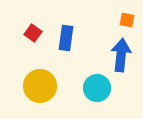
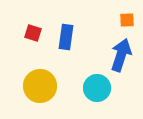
orange square: rotated 14 degrees counterclockwise
red square: rotated 18 degrees counterclockwise
blue rectangle: moved 1 px up
blue arrow: rotated 12 degrees clockwise
